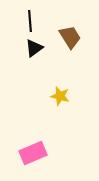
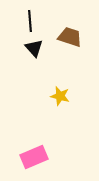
brown trapezoid: rotated 40 degrees counterclockwise
black triangle: rotated 36 degrees counterclockwise
pink rectangle: moved 1 px right, 4 px down
